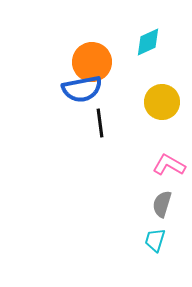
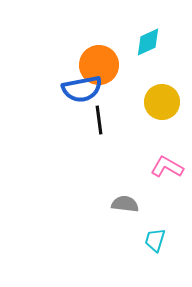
orange circle: moved 7 px right, 3 px down
black line: moved 1 px left, 3 px up
pink L-shape: moved 2 px left, 2 px down
gray semicircle: moved 37 px left; rotated 80 degrees clockwise
